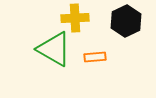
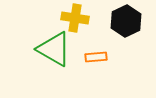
yellow cross: rotated 12 degrees clockwise
orange rectangle: moved 1 px right
